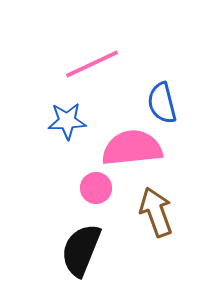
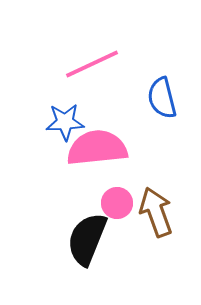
blue semicircle: moved 5 px up
blue star: moved 2 px left, 1 px down
pink semicircle: moved 35 px left
pink circle: moved 21 px right, 15 px down
black semicircle: moved 6 px right, 11 px up
